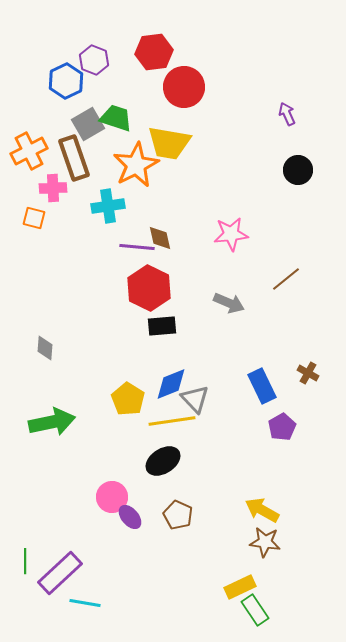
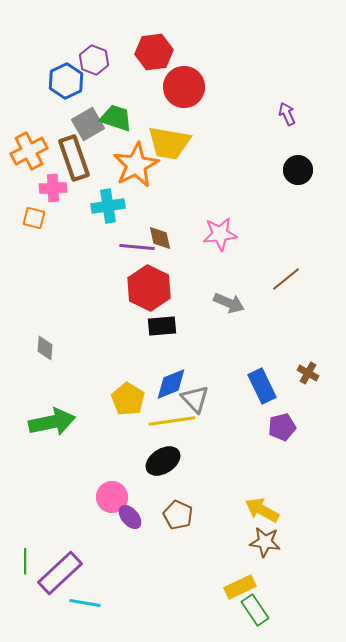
pink star at (231, 234): moved 11 px left
purple pentagon at (282, 427): rotated 16 degrees clockwise
